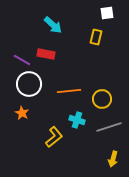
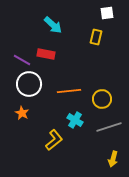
cyan cross: moved 2 px left; rotated 14 degrees clockwise
yellow L-shape: moved 3 px down
